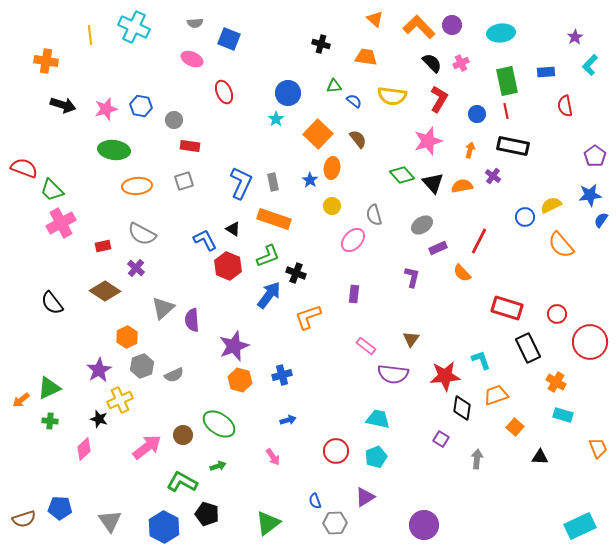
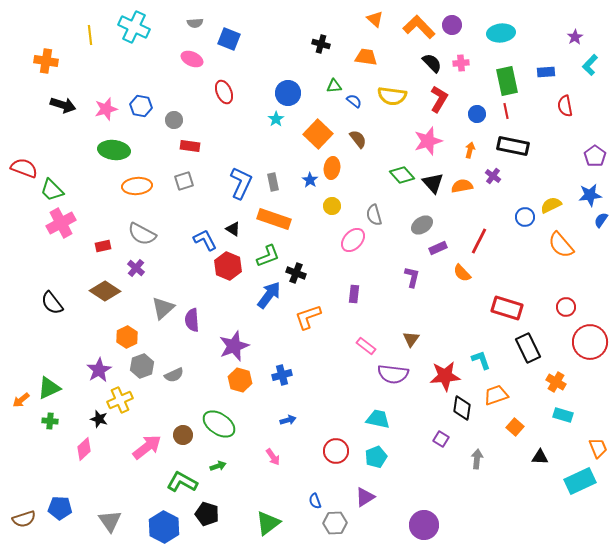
pink cross at (461, 63): rotated 21 degrees clockwise
red circle at (557, 314): moved 9 px right, 7 px up
cyan rectangle at (580, 526): moved 45 px up
